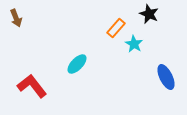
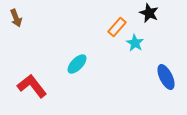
black star: moved 1 px up
orange rectangle: moved 1 px right, 1 px up
cyan star: moved 1 px right, 1 px up
